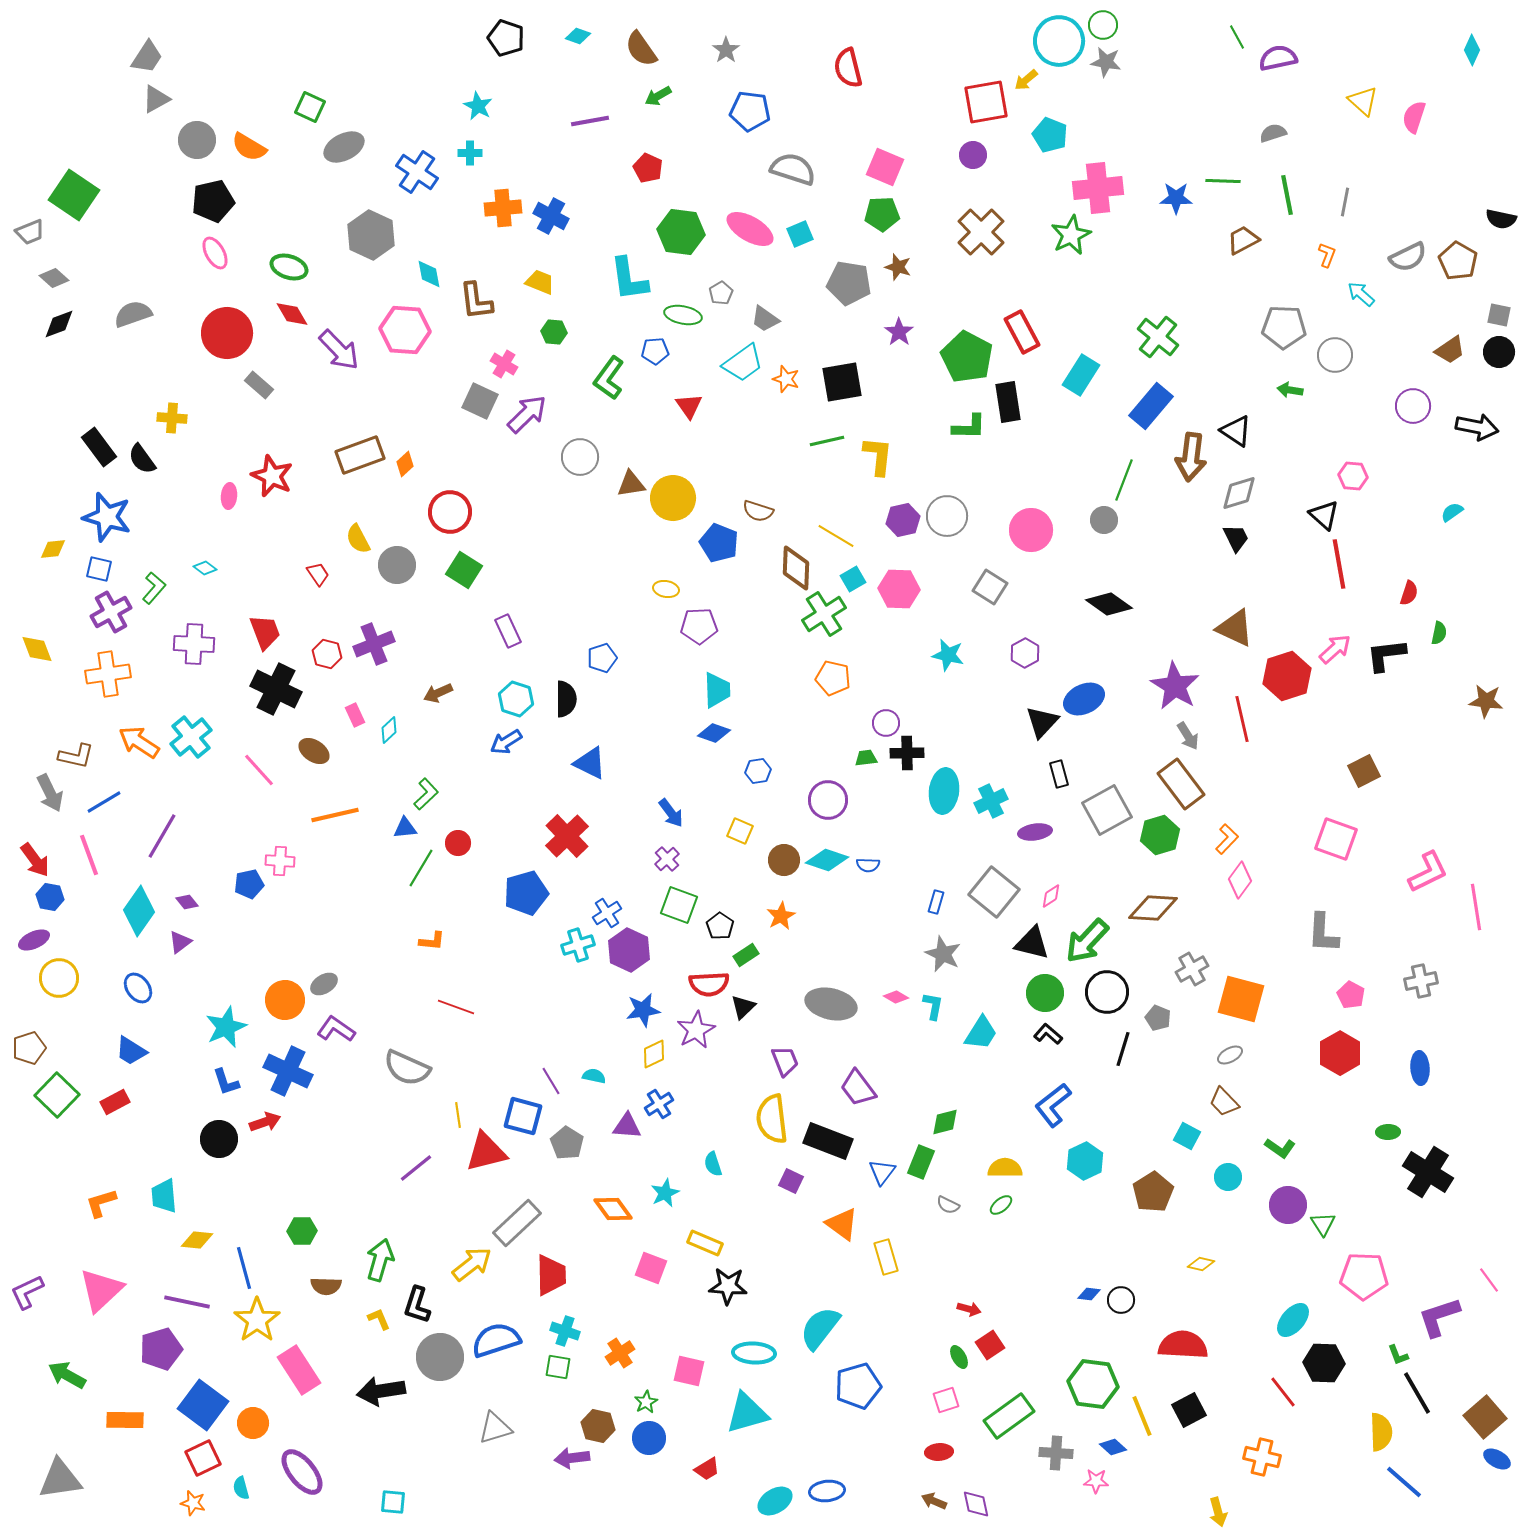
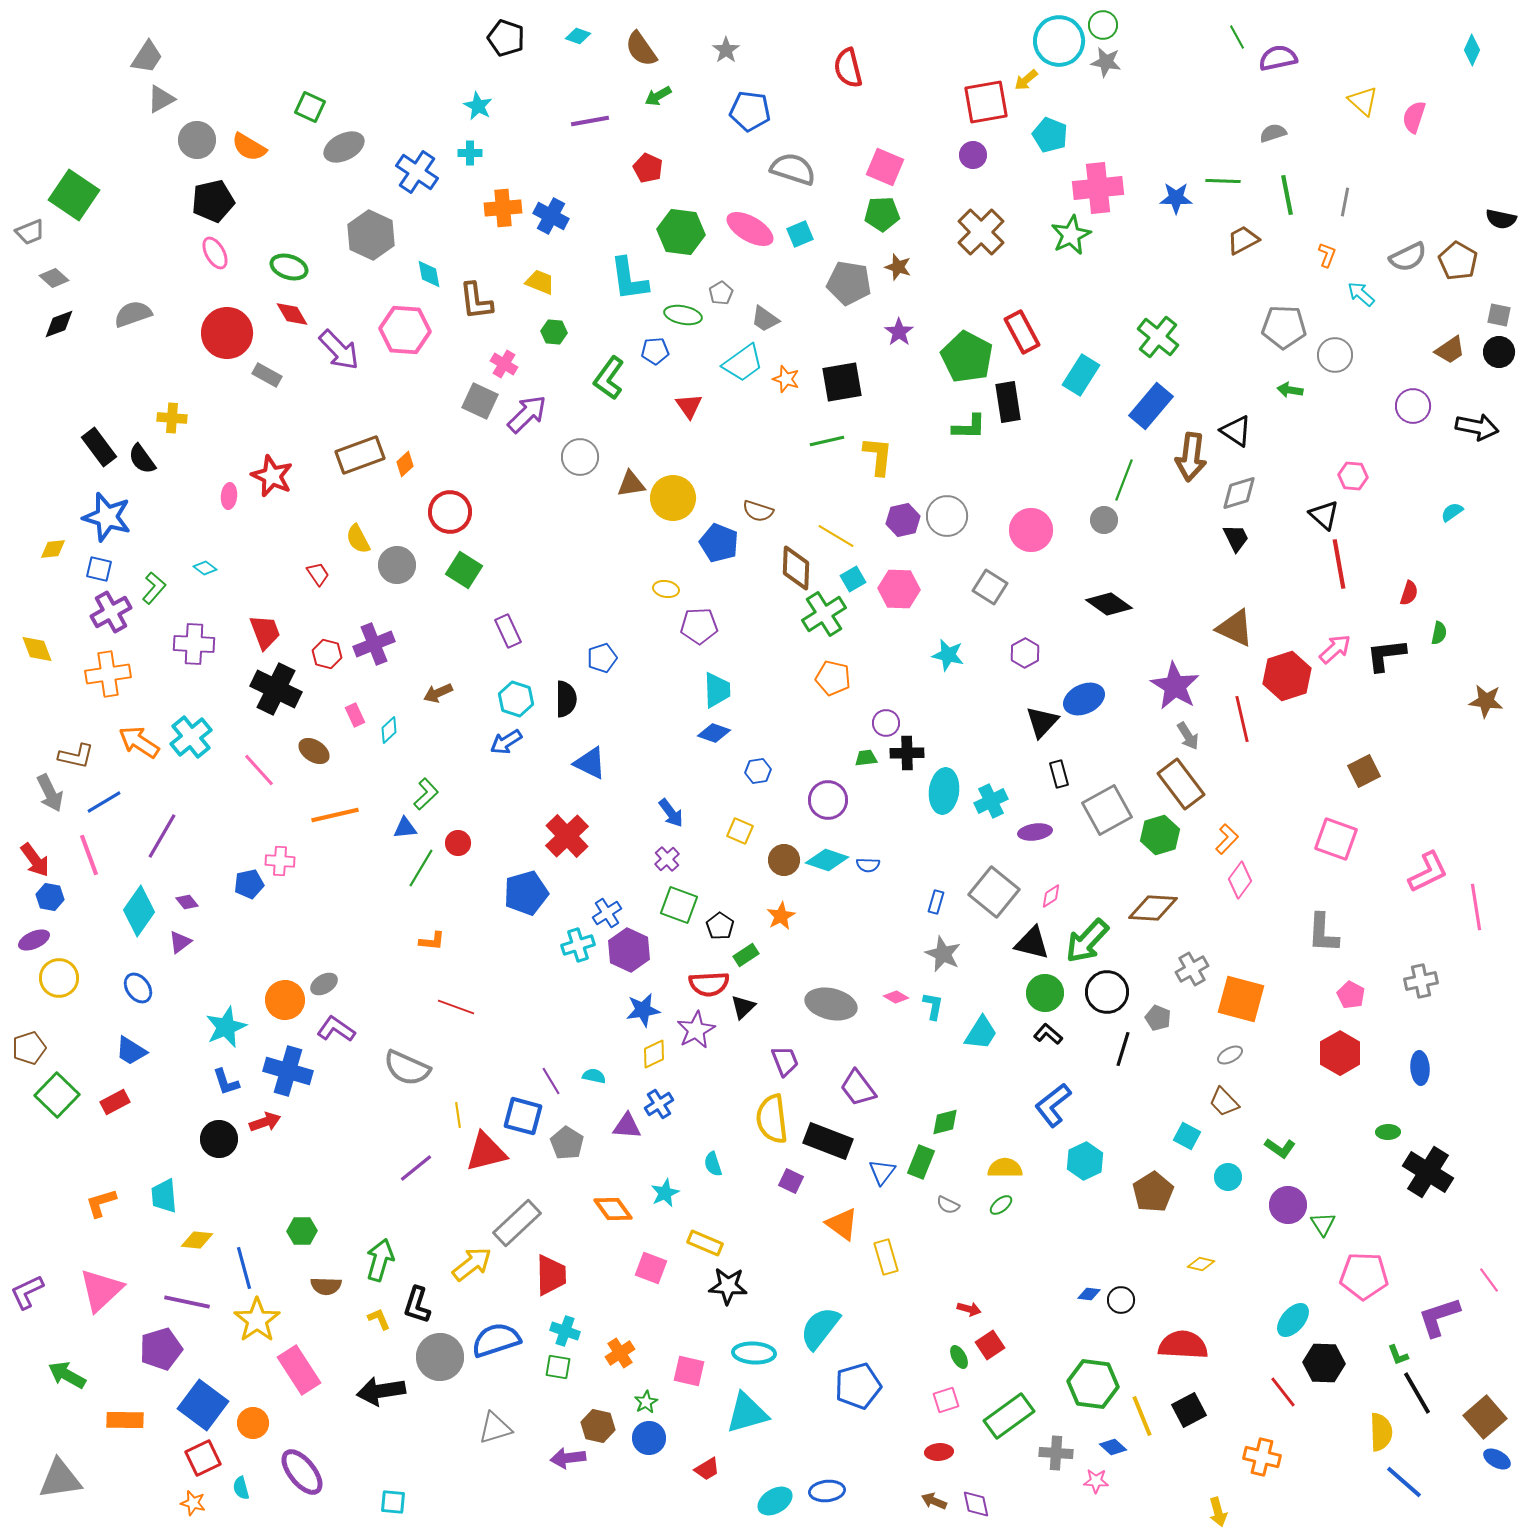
gray triangle at (156, 99): moved 5 px right
gray rectangle at (259, 385): moved 8 px right, 10 px up; rotated 12 degrees counterclockwise
blue cross at (288, 1071): rotated 9 degrees counterclockwise
purple arrow at (572, 1458): moved 4 px left
